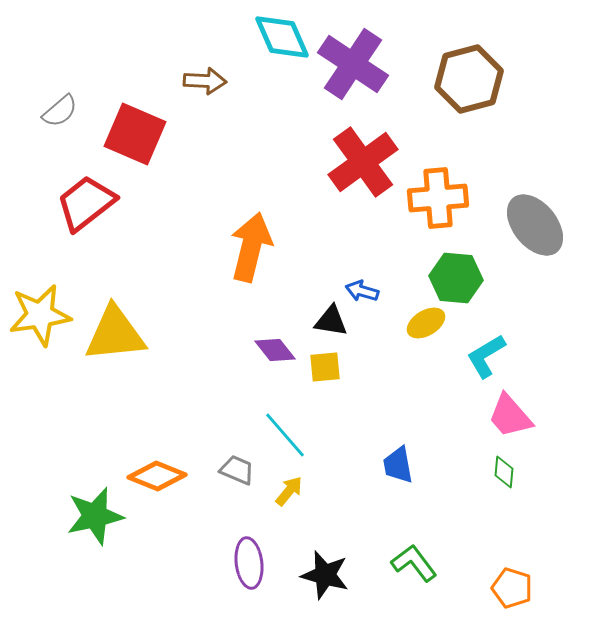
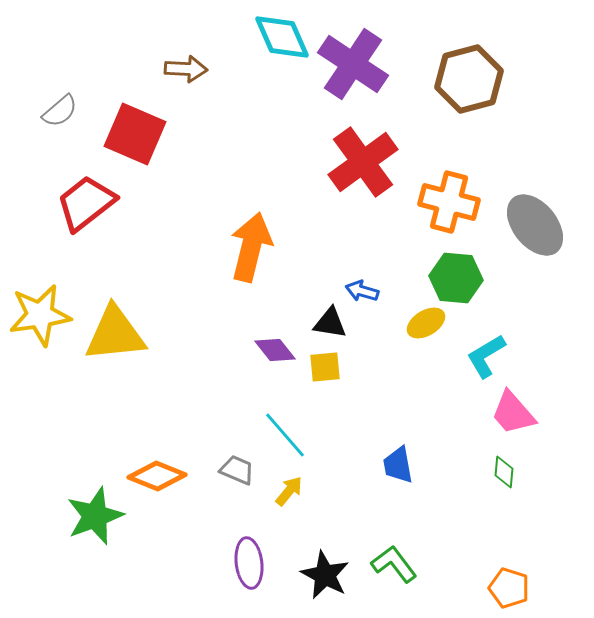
brown arrow: moved 19 px left, 12 px up
orange cross: moved 11 px right, 4 px down; rotated 20 degrees clockwise
black triangle: moved 1 px left, 2 px down
pink trapezoid: moved 3 px right, 3 px up
green star: rotated 8 degrees counterclockwise
green L-shape: moved 20 px left, 1 px down
black star: rotated 12 degrees clockwise
orange pentagon: moved 3 px left
